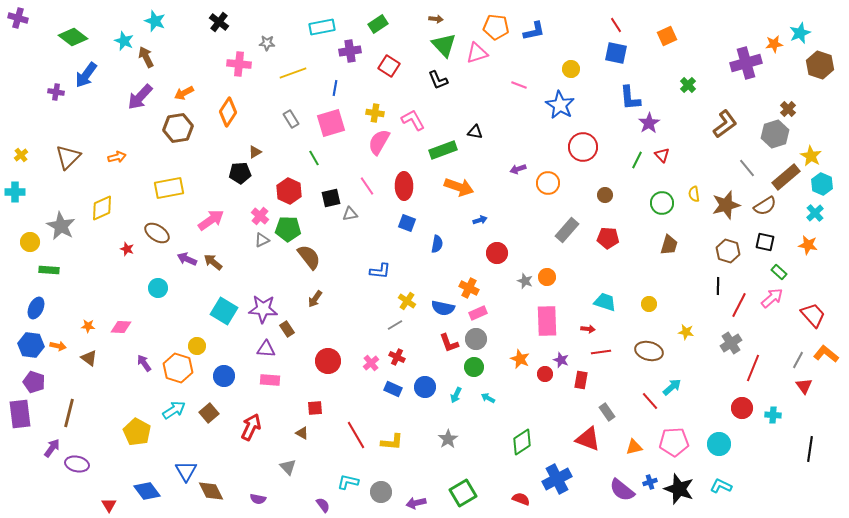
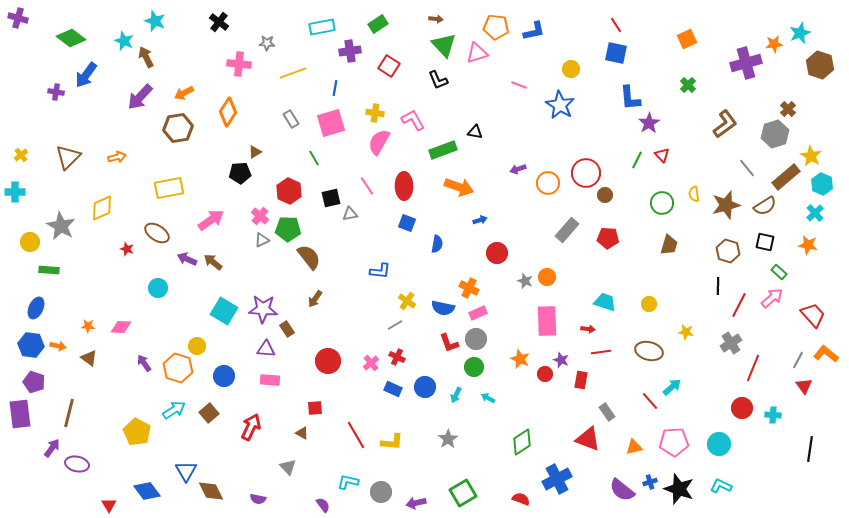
orange square at (667, 36): moved 20 px right, 3 px down
green diamond at (73, 37): moved 2 px left, 1 px down
red circle at (583, 147): moved 3 px right, 26 px down
